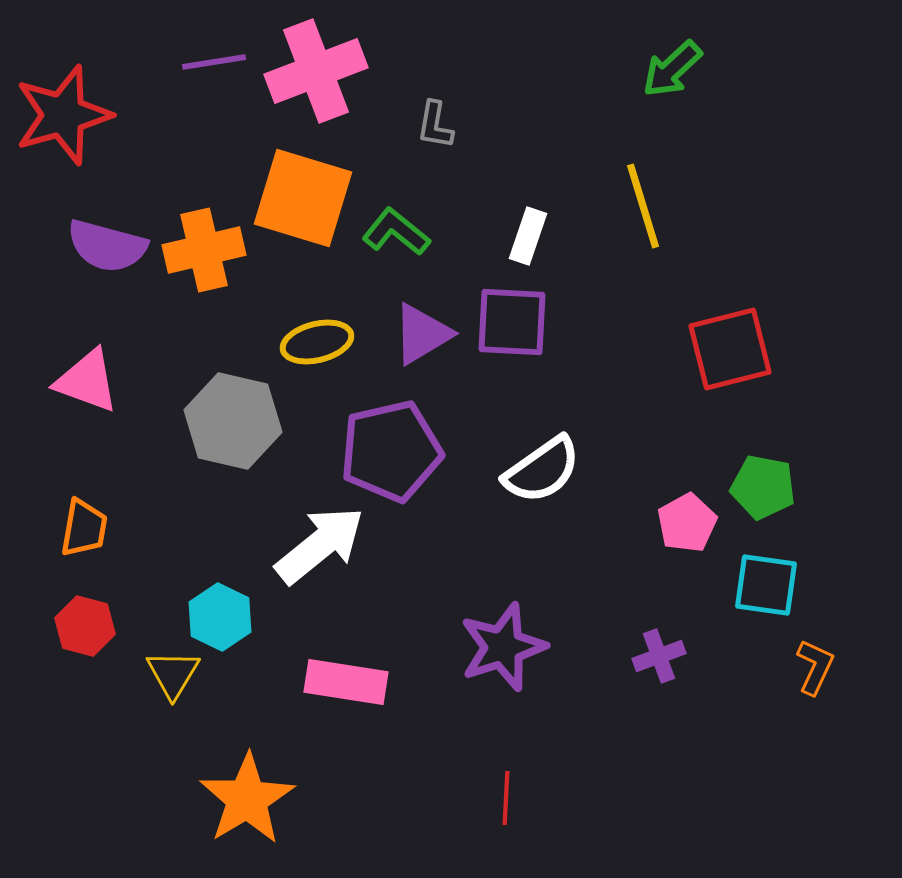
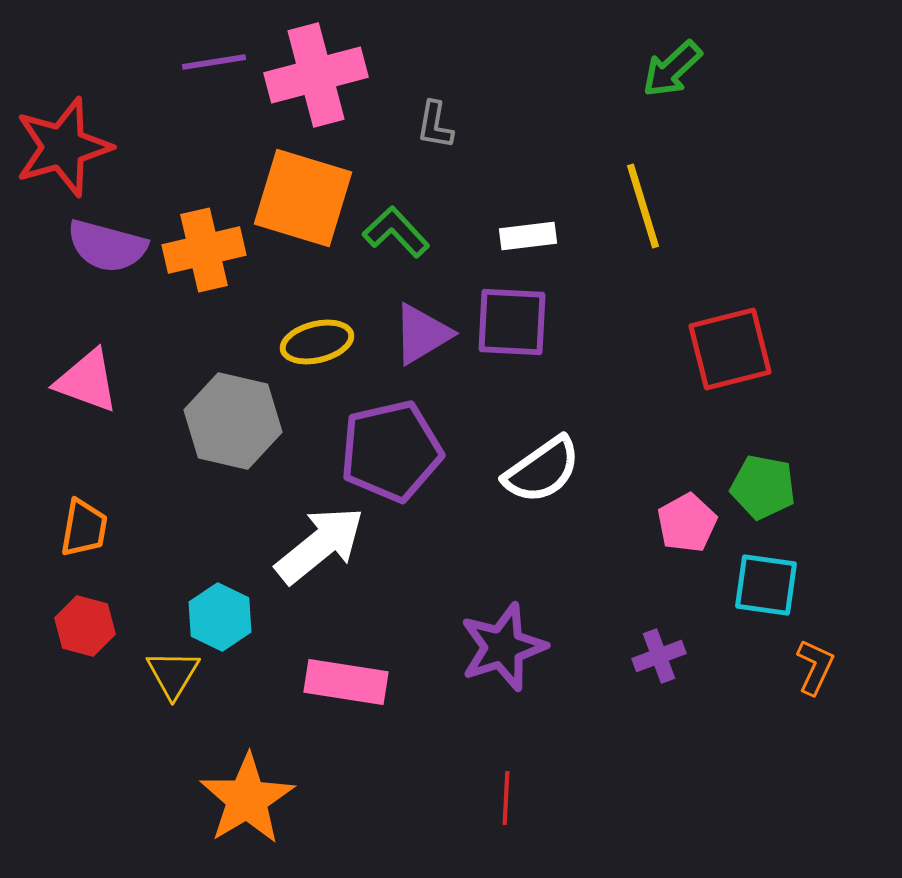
pink cross: moved 4 px down; rotated 6 degrees clockwise
red star: moved 32 px down
green L-shape: rotated 8 degrees clockwise
white rectangle: rotated 64 degrees clockwise
